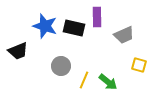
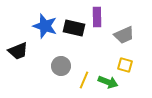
yellow square: moved 14 px left
green arrow: rotated 18 degrees counterclockwise
